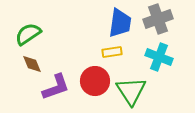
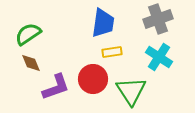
blue trapezoid: moved 17 px left
cyan cross: rotated 12 degrees clockwise
brown diamond: moved 1 px left, 1 px up
red circle: moved 2 px left, 2 px up
